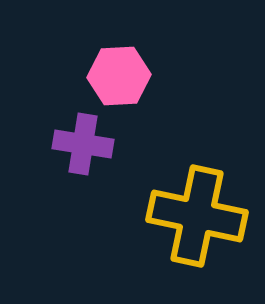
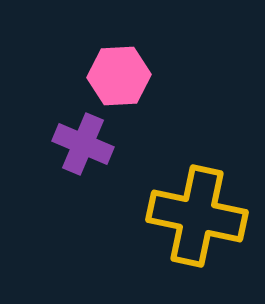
purple cross: rotated 14 degrees clockwise
